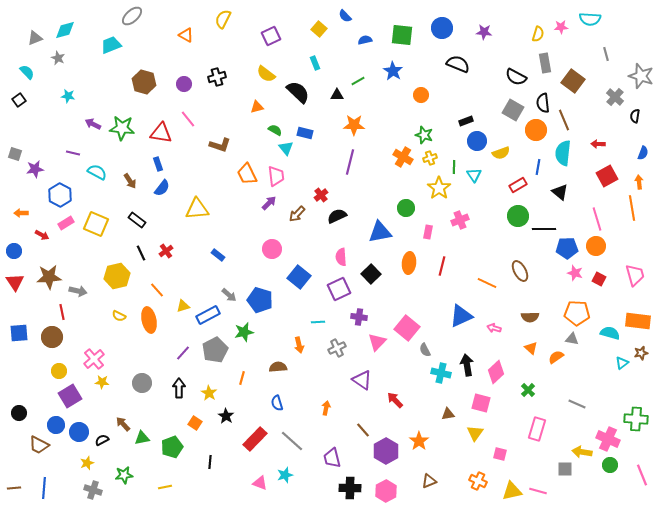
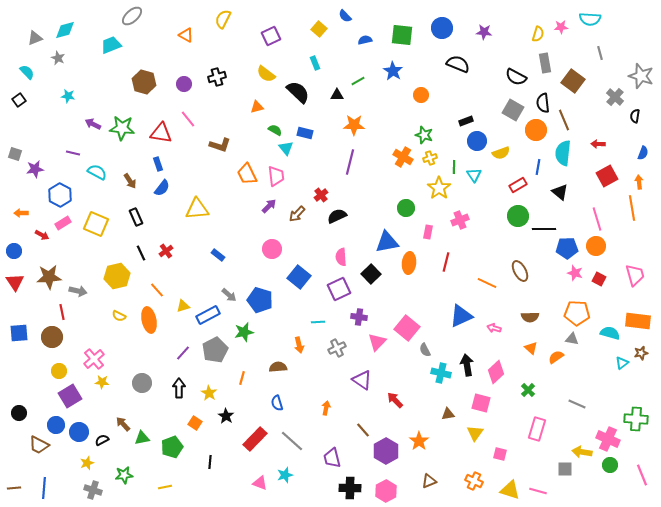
gray line at (606, 54): moved 6 px left, 1 px up
purple arrow at (269, 203): moved 3 px down
black rectangle at (137, 220): moved 1 px left, 3 px up; rotated 30 degrees clockwise
pink rectangle at (66, 223): moved 3 px left
blue triangle at (380, 232): moved 7 px right, 10 px down
red line at (442, 266): moved 4 px right, 4 px up
orange cross at (478, 481): moved 4 px left
yellow triangle at (512, 491): moved 2 px left, 1 px up; rotated 30 degrees clockwise
